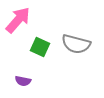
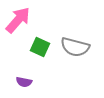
gray semicircle: moved 1 px left, 3 px down
purple semicircle: moved 1 px right, 1 px down
